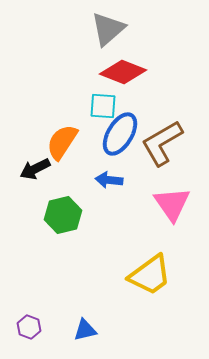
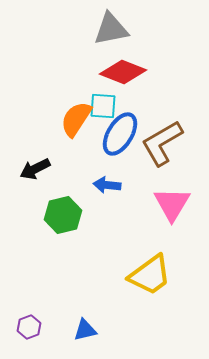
gray triangle: moved 3 px right; rotated 30 degrees clockwise
orange semicircle: moved 14 px right, 23 px up
blue arrow: moved 2 px left, 5 px down
pink triangle: rotated 6 degrees clockwise
purple hexagon: rotated 20 degrees clockwise
